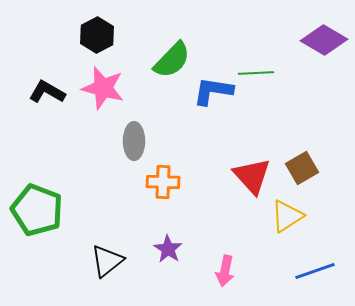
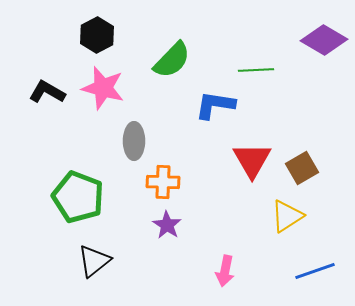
green line: moved 3 px up
blue L-shape: moved 2 px right, 14 px down
red triangle: moved 16 px up; rotated 12 degrees clockwise
green pentagon: moved 41 px right, 13 px up
purple star: moved 1 px left, 24 px up
black triangle: moved 13 px left
